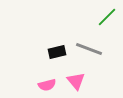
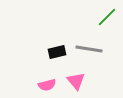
gray line: rotated 12 degrees counterclockwise
